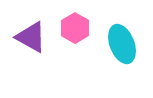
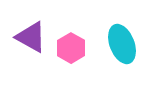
pink hexagon: moved 4 px left, 20 px down
